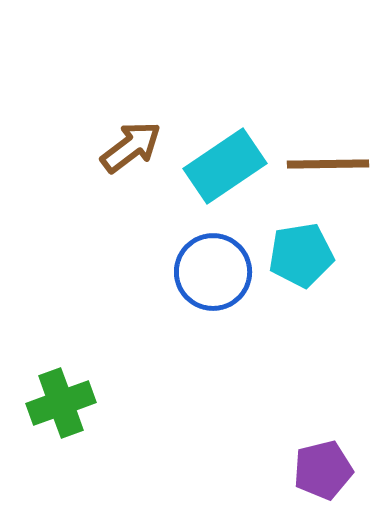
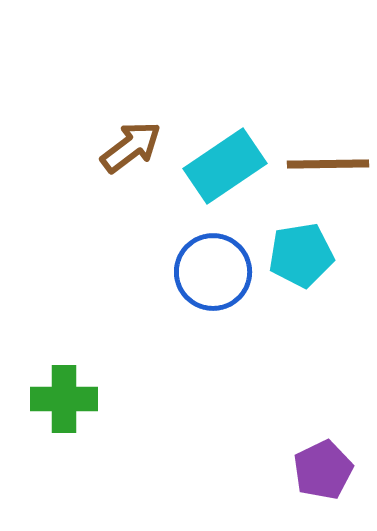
green cross: moved 3 px right, 4 px up; rotated 20 degrees clockwise
purple pentagon: rotated 12 degrees counterclockwise
